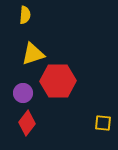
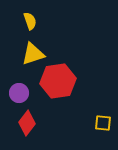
yellow semicircle: moved 5 px right, 6 px down; rotated 24 degrees counterclockwise
red hexagon: rotated 8 degrees counterclockwise
purple circle: moved 4 px left
